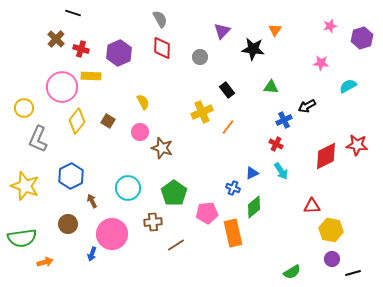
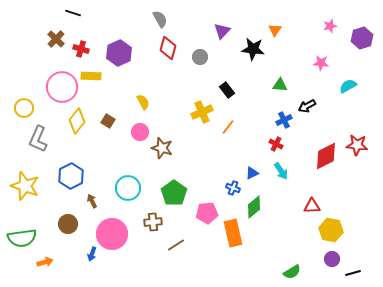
red diamond at (162, 48): moved 6 px right; rotated 15 degrees clockwise
green triangle at (271, 87): moved 9 px right, 2 px up
